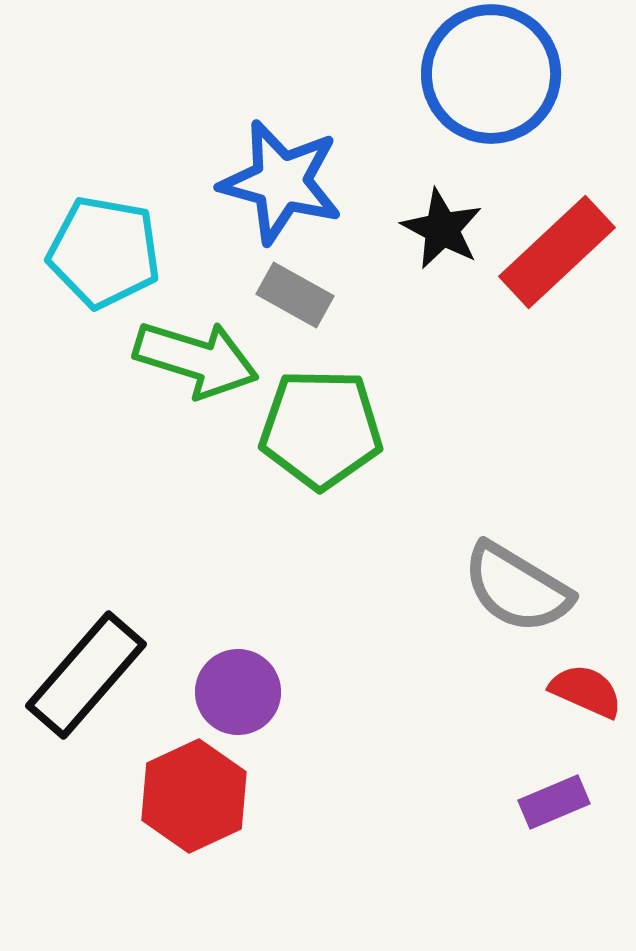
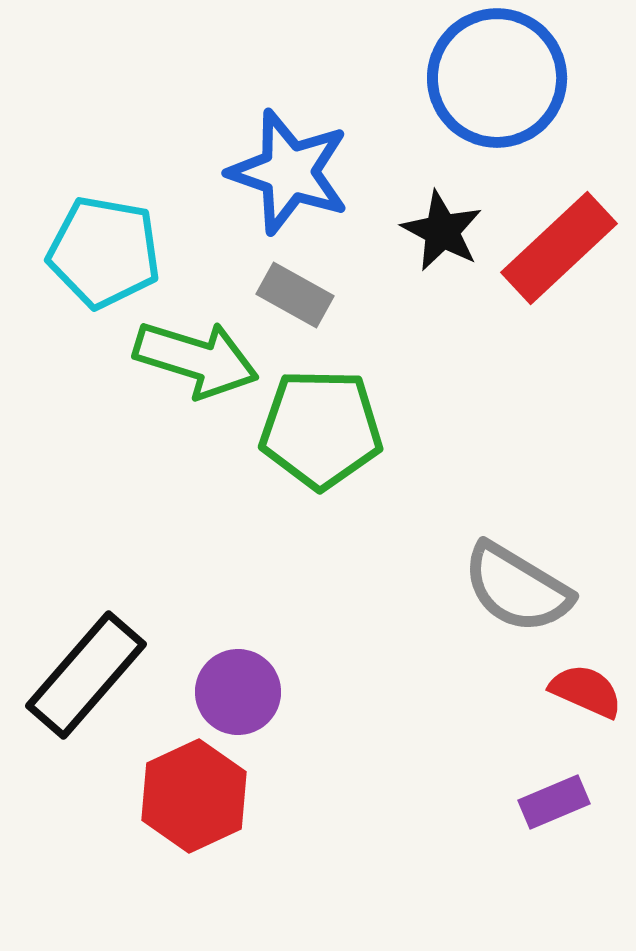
blue circle: moved 6 px right, 4 px down
blue star: moved 8 px right, 10 px up; rotated 4 degrees clockwise
black star: moved 2 px down
red rectangle: moved 2 px right, 4 px up
